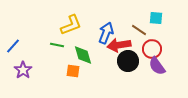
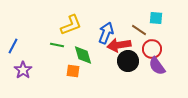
blue line: rotated 14 degrees counterclockwise
